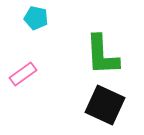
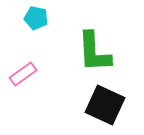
green L-shape: moved 8 px left, 3 px up
